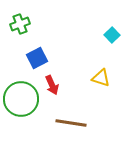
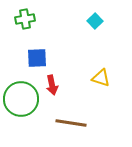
green cross: moved 5 px right, 5 px up; rotated 12 degrees clockwise
cyan square: moved 17 px left, 14 px up
blue square: rotated 25 degrees clockwise
red arrow: rotated 12 degrees clockwise
